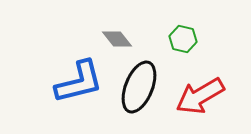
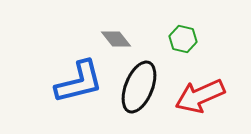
gray diamond: moved 1 px left
red arrow: rotated 6 degrees clockwise
